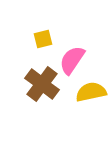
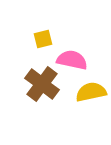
pink semicircle: rotated 68 degrees clockwise
